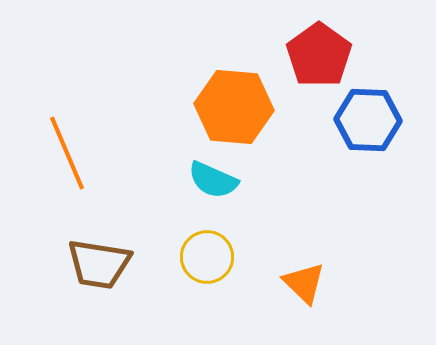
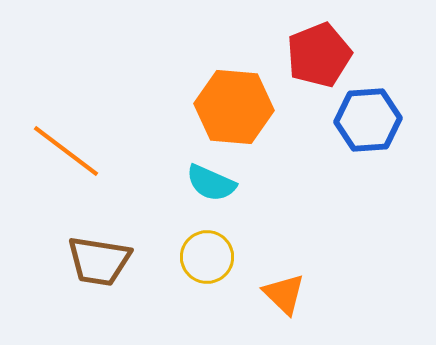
red pentagon: rotated 14 degrees clockwise
blue hexagon: rotated 6 degrees counterclockwise
orange line: moved 1 px left, 2 px up; rotated 30 degrees counterclockwise
cyan semicircle: moved 2 px left, 3 px down
brown trapezoid: moved 3 px up
orange triangle: moved 20 px left, 11 px down
